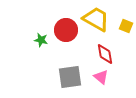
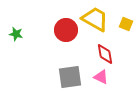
yellow trapezoid: moved 1 px left
yellow square: moved 2 px up
green star: moved 25 px left, 6 px up
pink triangle: rotated 14 degrees counterclockwise
